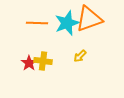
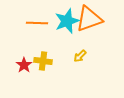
cyan star: moved 2 px up
red star: moved 5 px left, 2 px down
